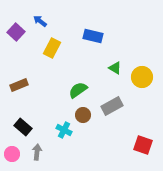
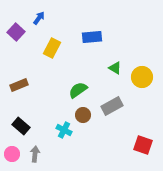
blue arrow: moved 1 px left, 3 px up; rotated 88 degrees clockwise
blue rectangle: moved 1 px left, 1 px down; rotated 18 degrees counterclockwise
black rectangle: moved 2 px left, 1 px up
gray arrow: moved 2 px left, 2 px down
